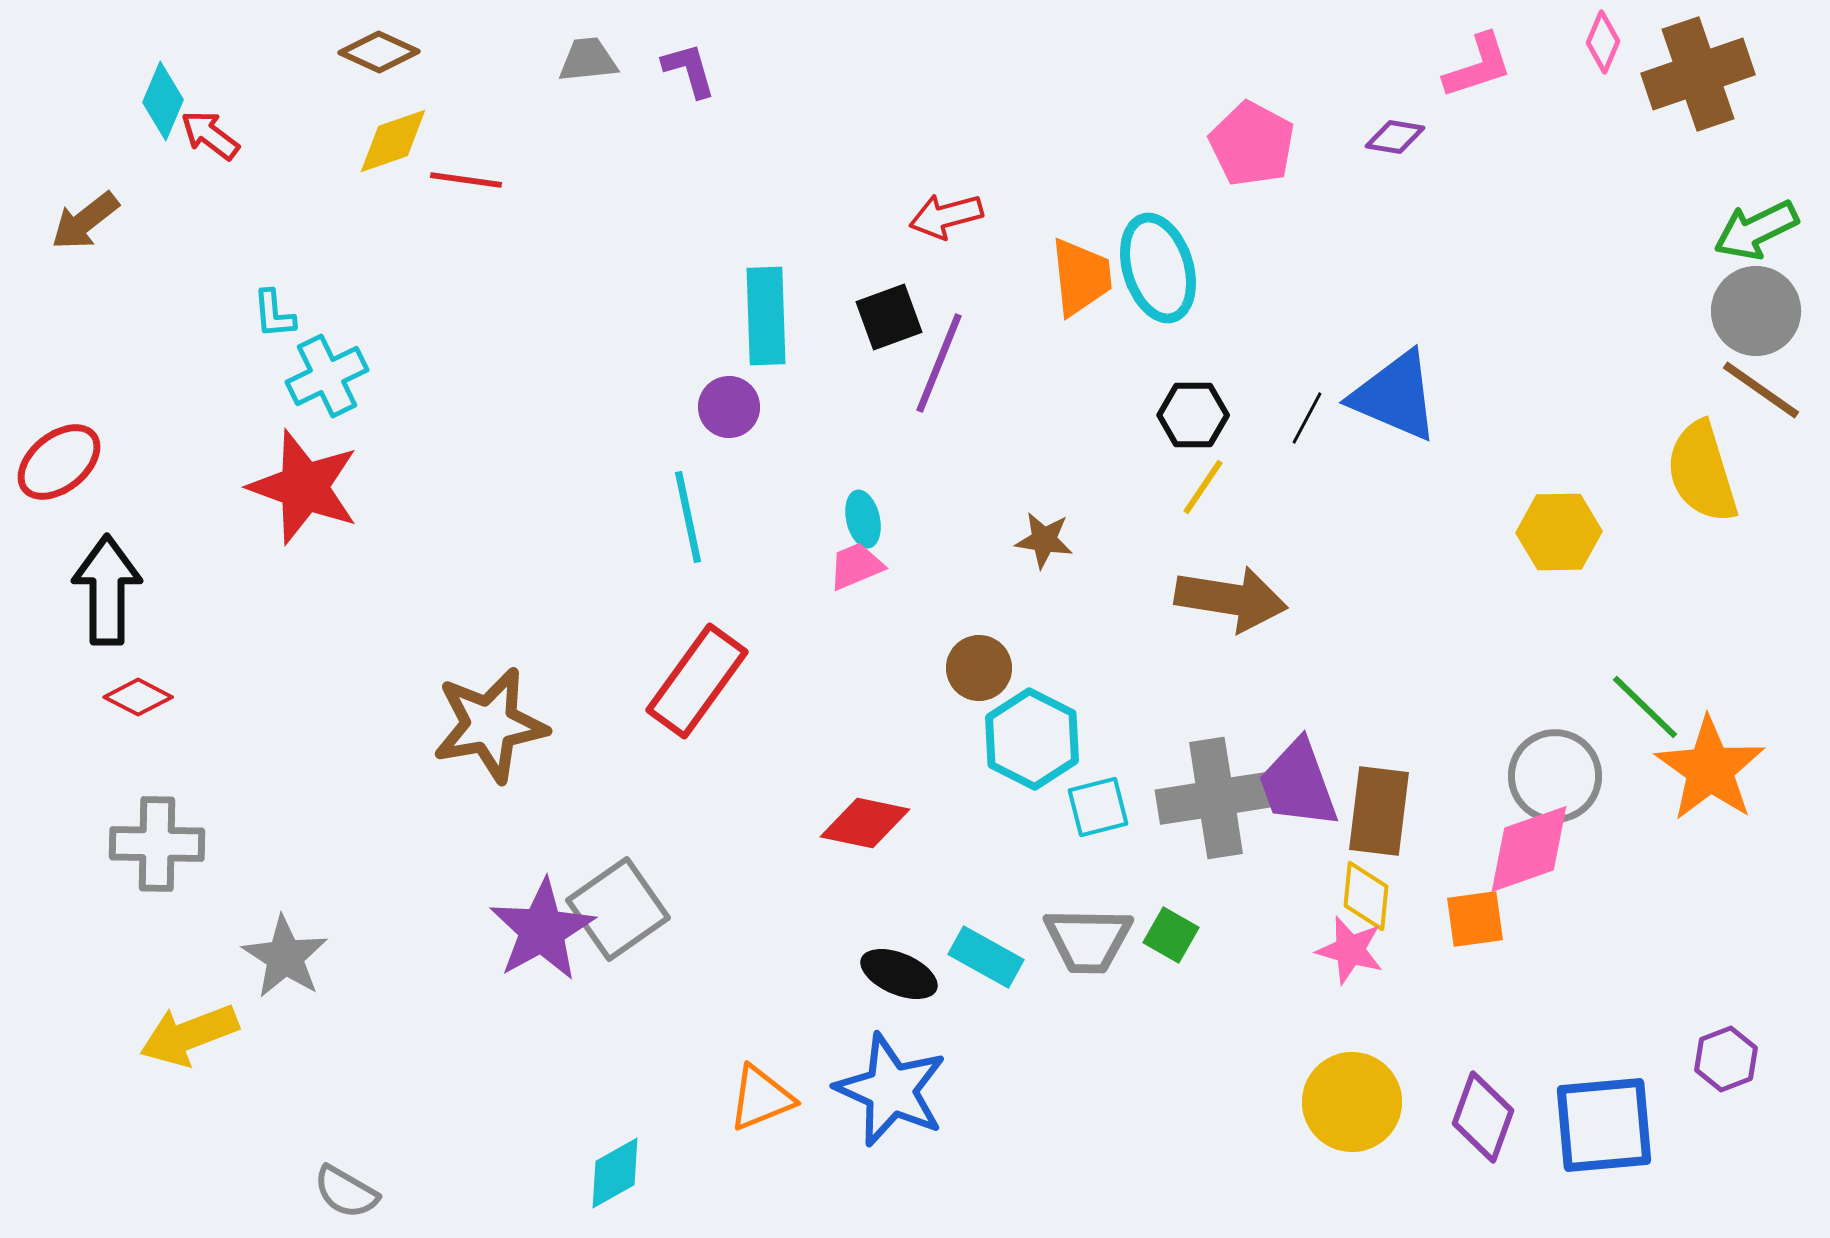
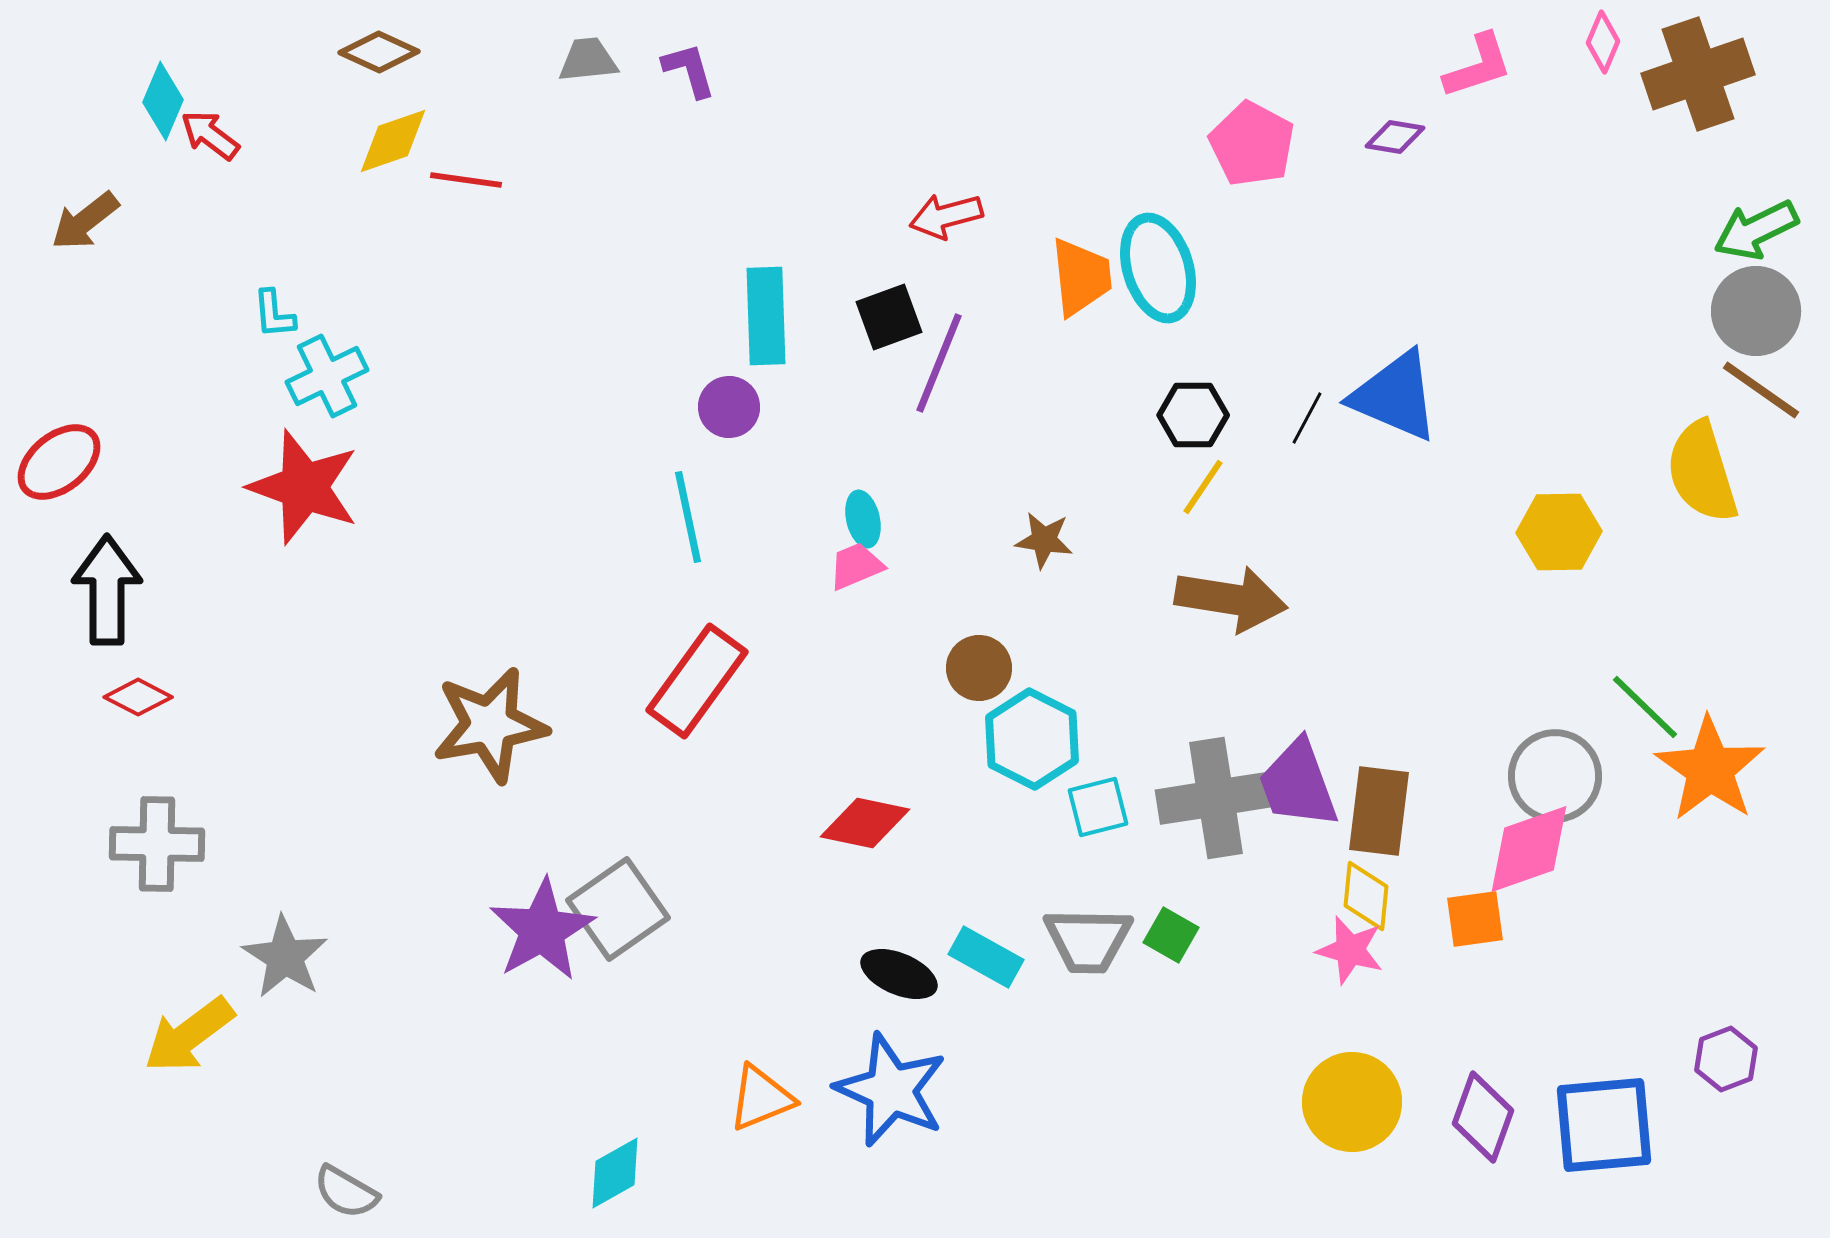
yellow arrow at (189, 1035): rotated 16 degrees counterclockwise
